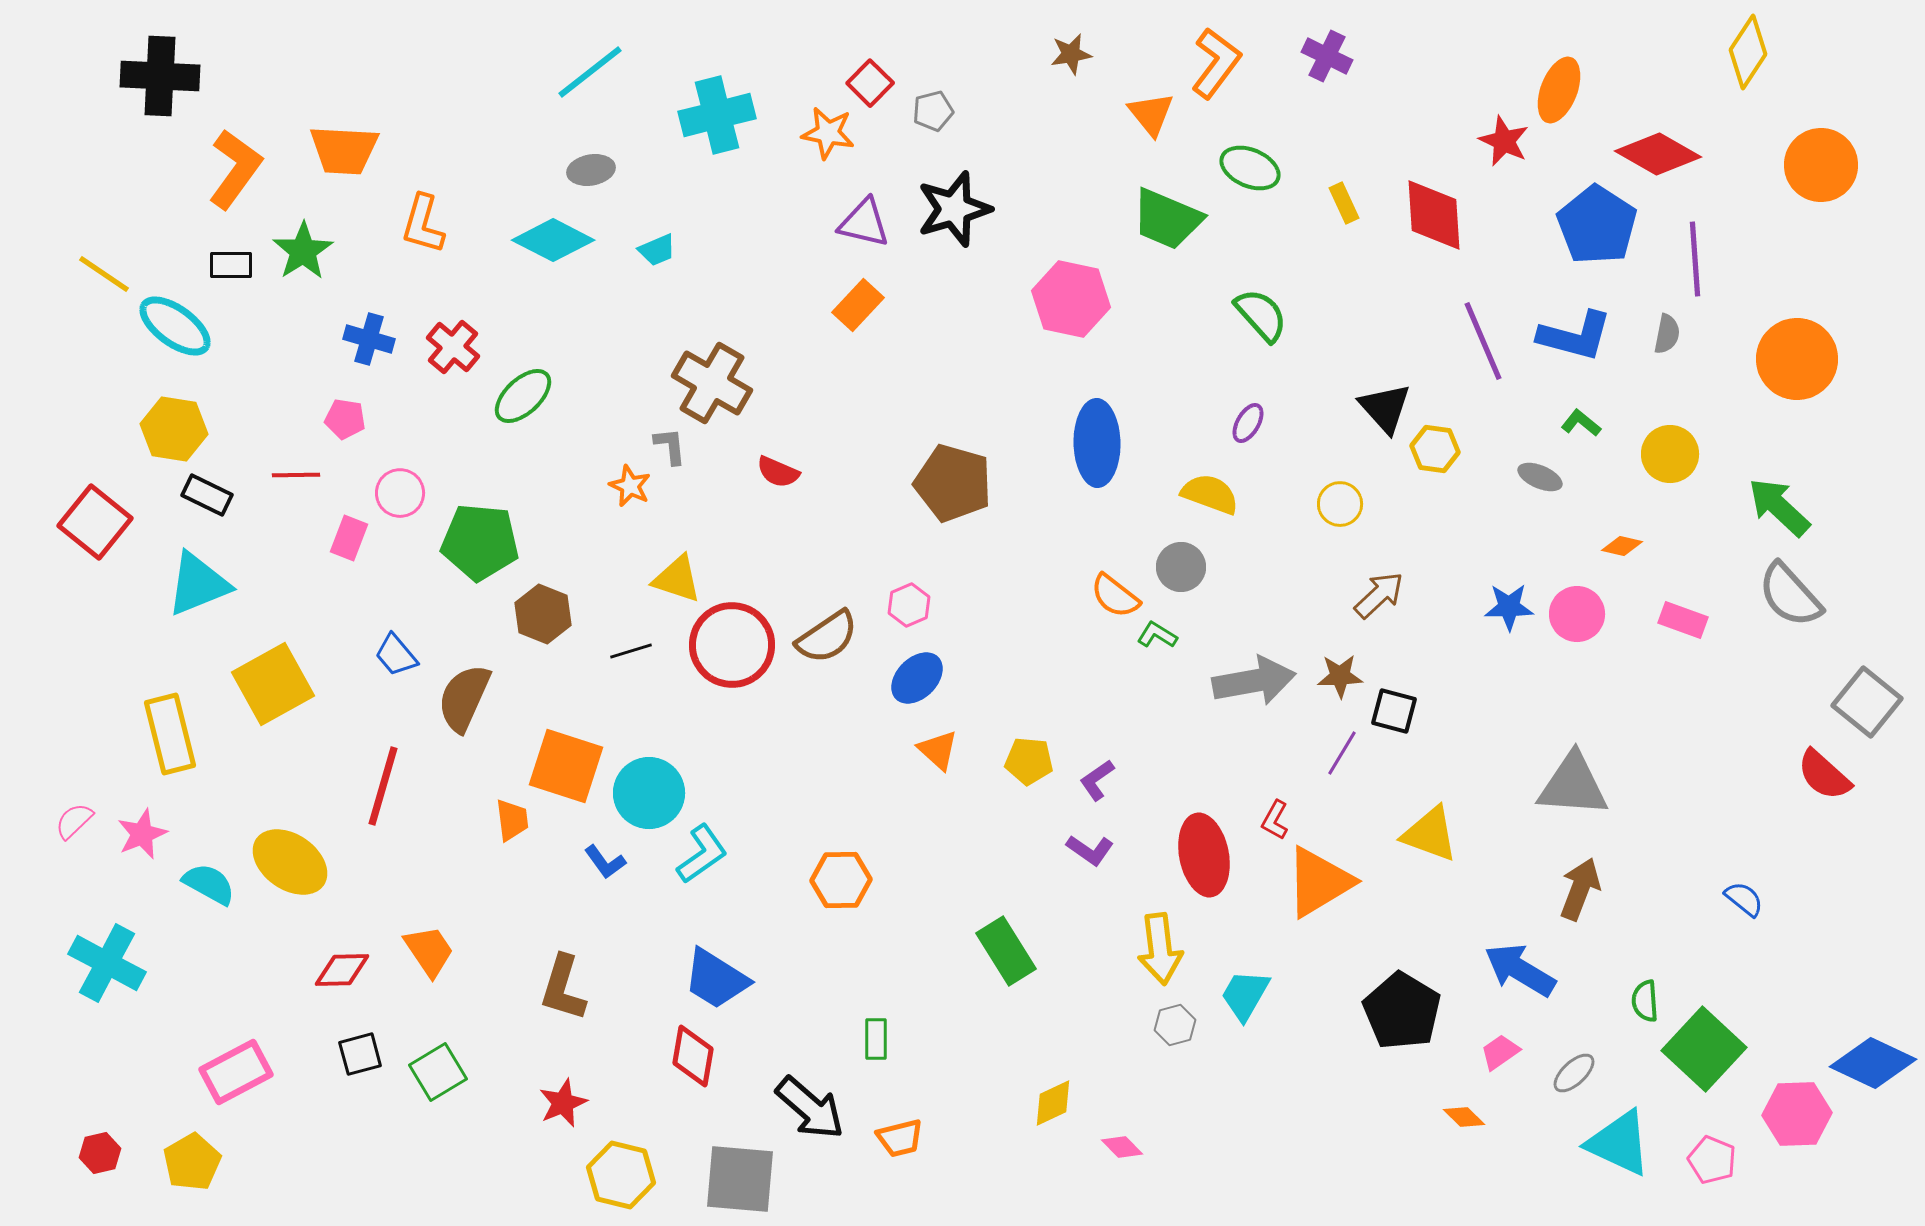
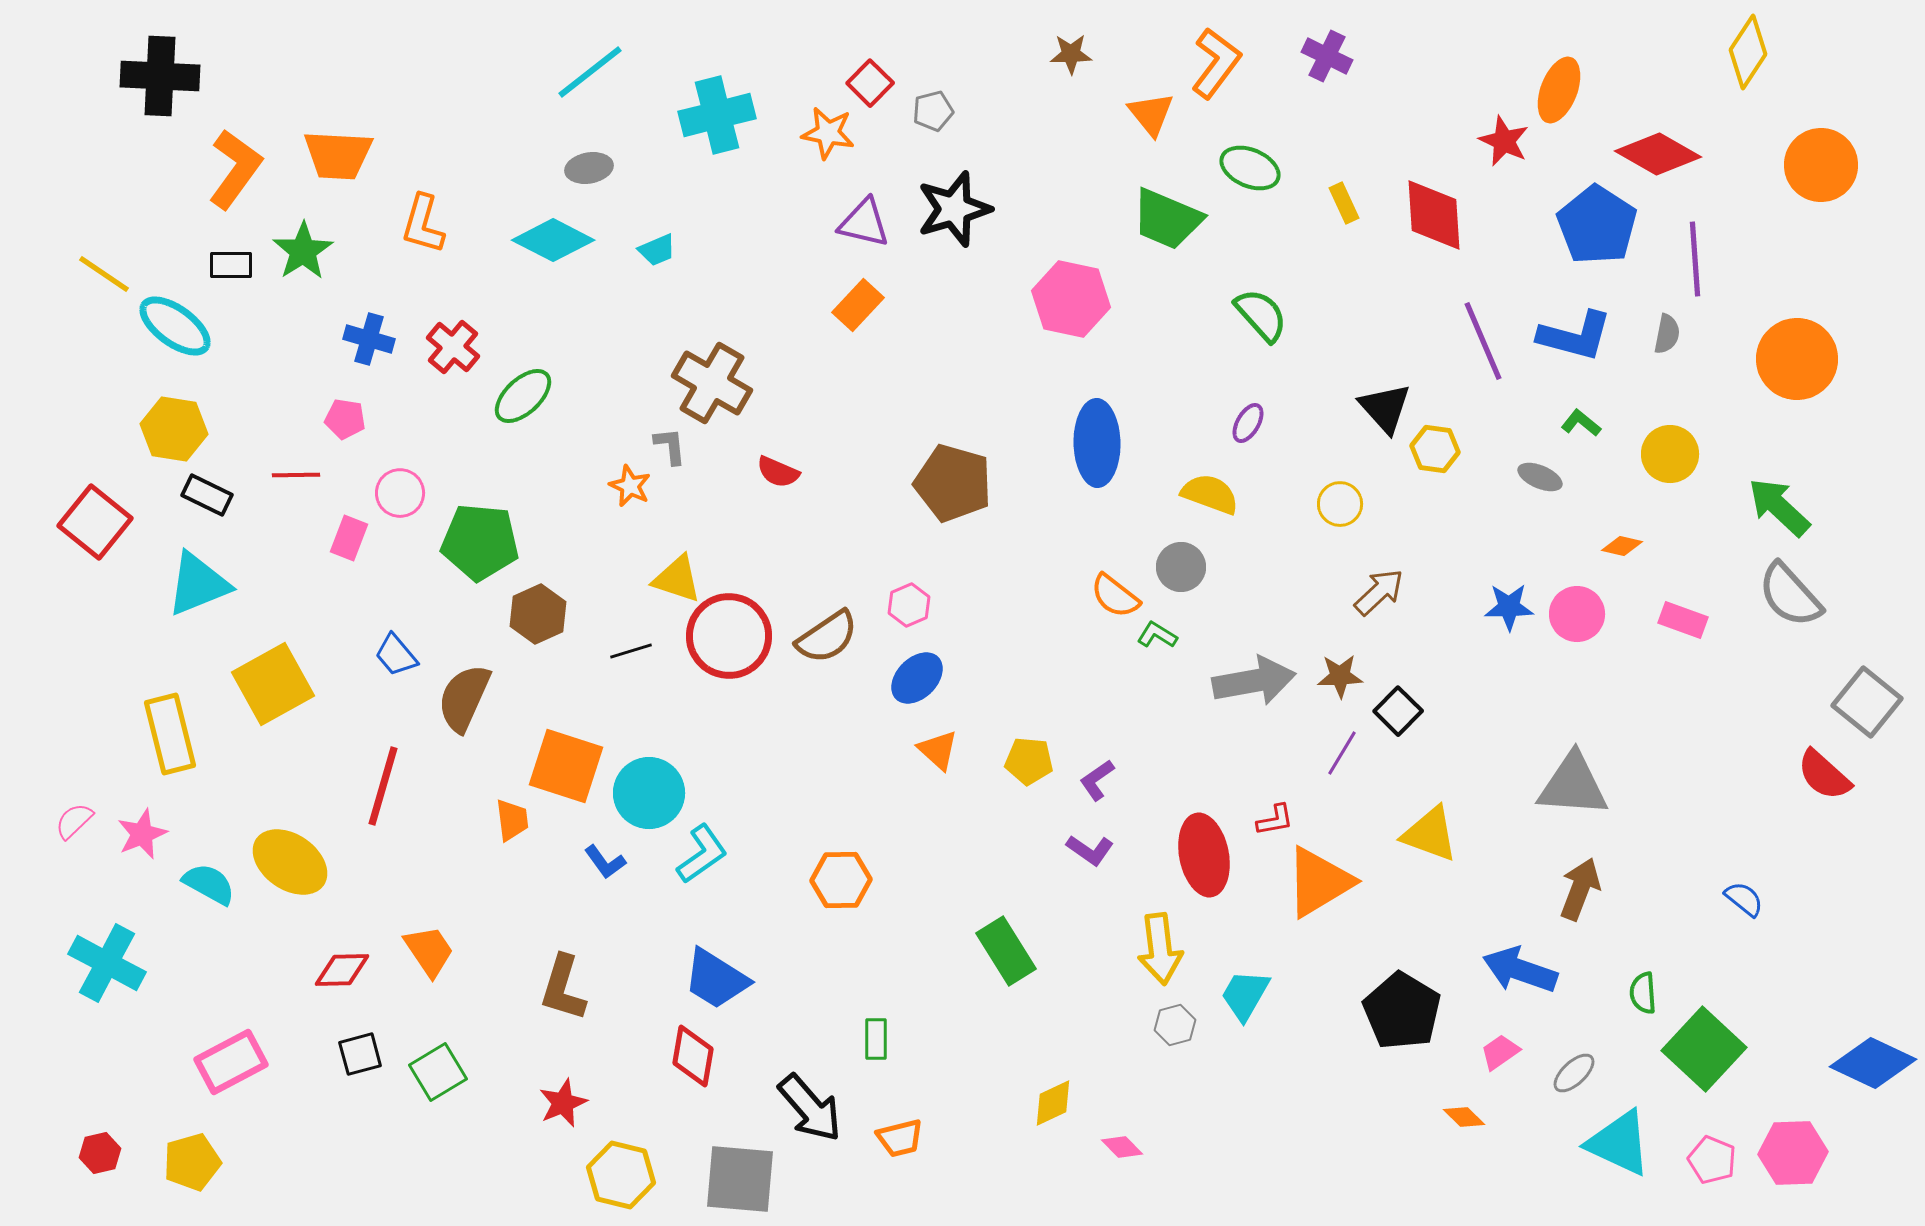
brown star at (1071, 54): rotated 9 degrees clockwise
orange trapezoid at (344, 150): moved 6 px left, 5 px down
gray ellipse at (591, 170): moved 2 px left, 2 px up
brown arrow at (1379, 595): moved 3 px up
brown hexagon at (543, 614): moved 5 px left; rotated 14 degrees clockwise
red circle at (732, 645): moved 3 px left, 9 px up
black square at (1394, 711): moved 4 px right; rotated 30 degrees clockwise
red L-shape at (1275, 820): rotated 129 degrees counterclockwise
blue arrow at (1520, 970): rotated 12 degrees counterclockwise
green semicircle at (1645, 1001): moved 2 px left, 8 px up
pink rectangle at (236, 1072): moved 5 px left, 10 px up
black arrow at (810, 1108): rotated 8 degrees clockwise
pink hexagon at (1797, 1114): moved 4 px left, 39 px down
yellow pentagon at (192, 1162): rotated 14 degrees clockwise
